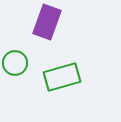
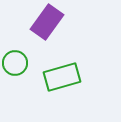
purple rectangle: rotated 16 degrees clockwise
